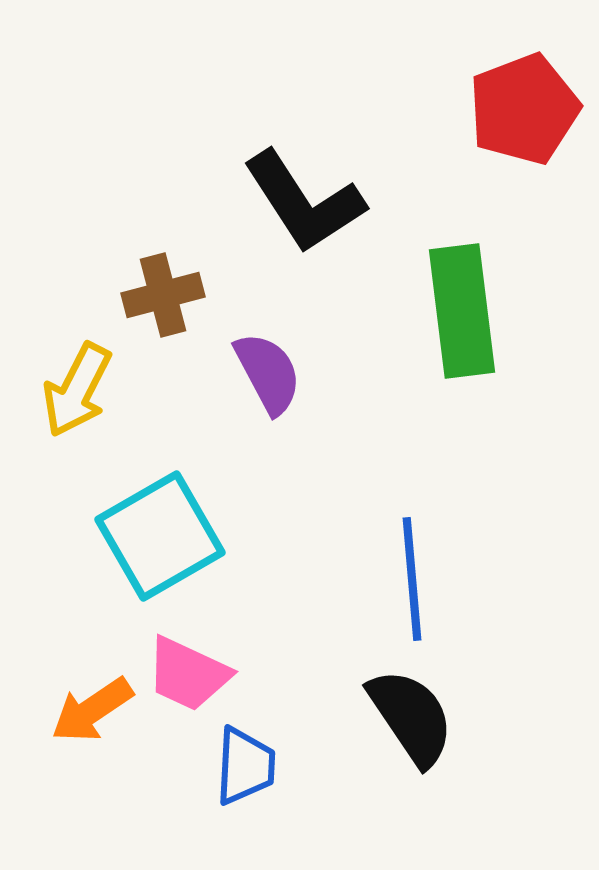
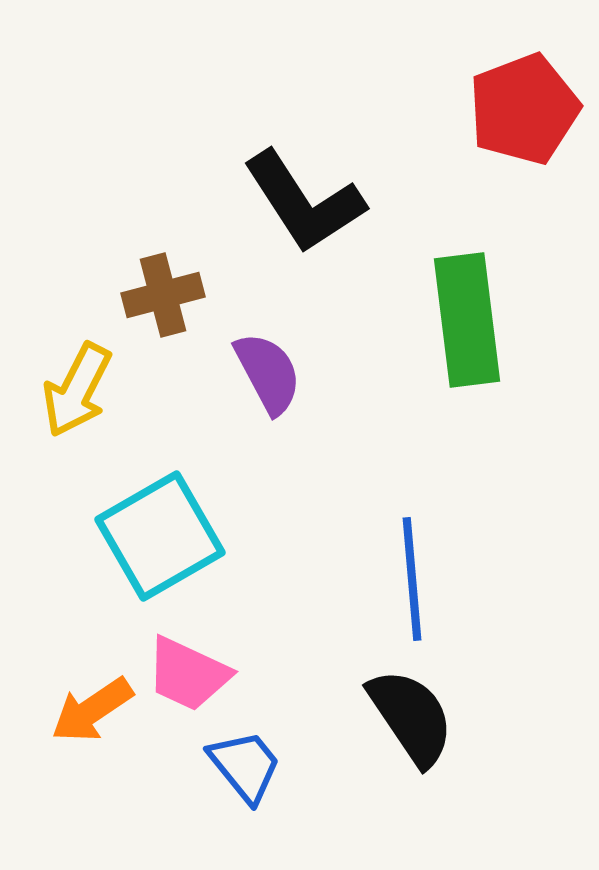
green rectangle: moved 5 px right, 9 px down
blue trapezoid: rotated 42 degrees counterclockwise
